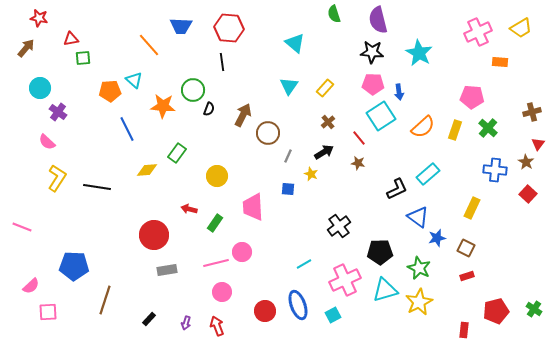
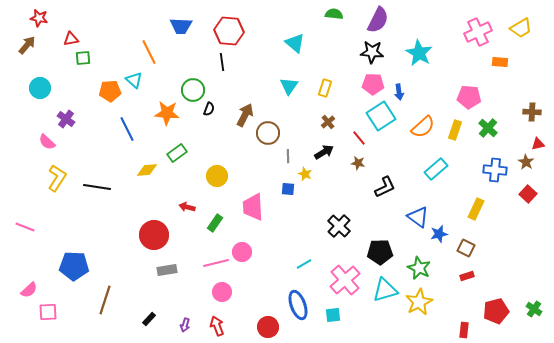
green semicircle at (334, 14): rotated 114 degrees clockwise
purple semicircle at (378, 20): rotated 140 degrees counterclockwise
red hexagon at (229, 28): moved 3 px down
orange line at (149, 45): moved 7 px down; rotated 15 degrees clockwise
brown arrow at (26, 48): moved 1 px right, 3 px up
yellow rectangle at (325, 88): rotated 24 degrees counterclockwise
pink pentagon at (472, 97): moved 3 px left
orange star at (163, 106): moved 4 px right, 7 px down
purple cross at (58, 112): moved 8 px right, 7 px down
brown cross at (532, 112): rotated 18 degrees clockwise
brown arrow at (243, 115): moved 2 px right
red triangle at (538, 144): rotated 40 degrees clockwise
green rectangle at (177, 153): rotated 18 degrees clockwise
gray line at (288, 156): rotated 24 degrees counterclockwise
yellow star at (311, 174): moved 6 px left
cyan rectangle at (428, 174): moved 8 px right, 5 px up
black L-shape at (397, 189): moved 12 px left, 2 px up
yellow rectangle at (472, 208): moved 4 px right, 1 px down
red arrow at (189, 209): moved 2 px left, 2 px up
black cross at (339, 226): rotated 10 degrees counterclockwise
pink line at (22, 227): moved 3 px right
blue star at (437, 238): moved 2 px right, 4 px up
pink cross at (345, 280): rotated 16 degrees counterclockwise
pink semicircle at (31, 286): moved 2 px left, 4 px down
red circle at (265, 311): moved 3 px right, 16 px down
cyan square at (333, 315): rotated 21 degrees clockwise
purple arrow at (186, 323): moved 1 px left, 2 px down
